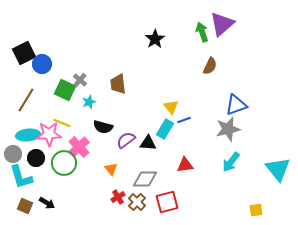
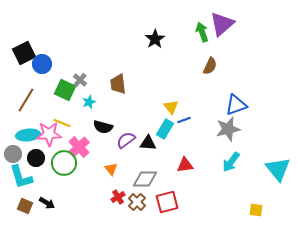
yellow square: rotated 16 degrees clockwise
